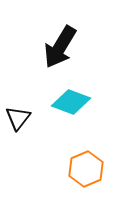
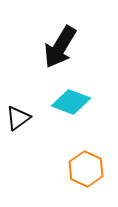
black triangle: rotated 16 degrees clockwise
orange hexagon: rotated 12 degrees counterclockwise
